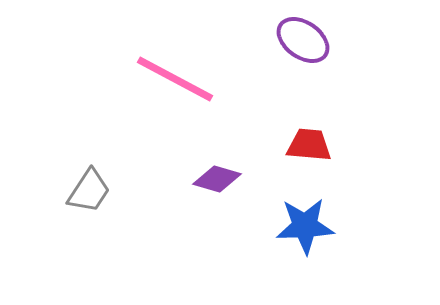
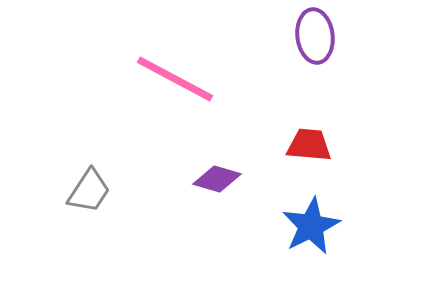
purple ellipse: moved 12 px right, 4 px up; rotated 48 degrees clockwise
blue star: moved 6 px right; rotated 24 degrees counterclockwise
